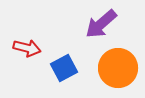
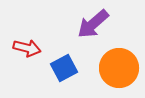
purple arrow: moved 8 px left
orange circle: moved 1 px right
